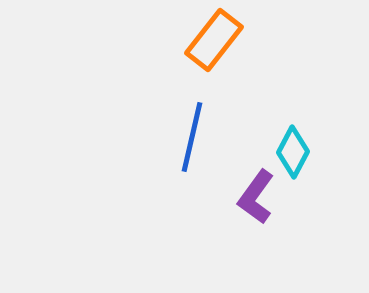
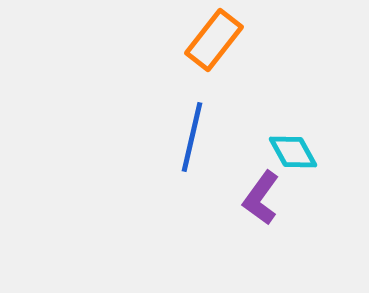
cyan diamond: rotated 57 degrees counterclockwise
purple L-shape: moved 5 px right, 1 px down
